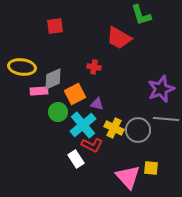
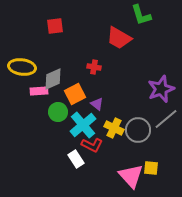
purple triangle: rotated 24 degrees clockwise
gray line: rotated 45 degrees counterclockwise
pink triangle: moved 3 px right, 1 px up
